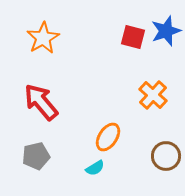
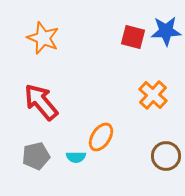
blue star: rotated 16 degrees clockwise
orange star: rotated 20 degrees counterclockwise
orange ellipse: moved 7 px left
cyan semicircle: moved 19 px left, 11 px up; rotated 30 degrees clockwise
